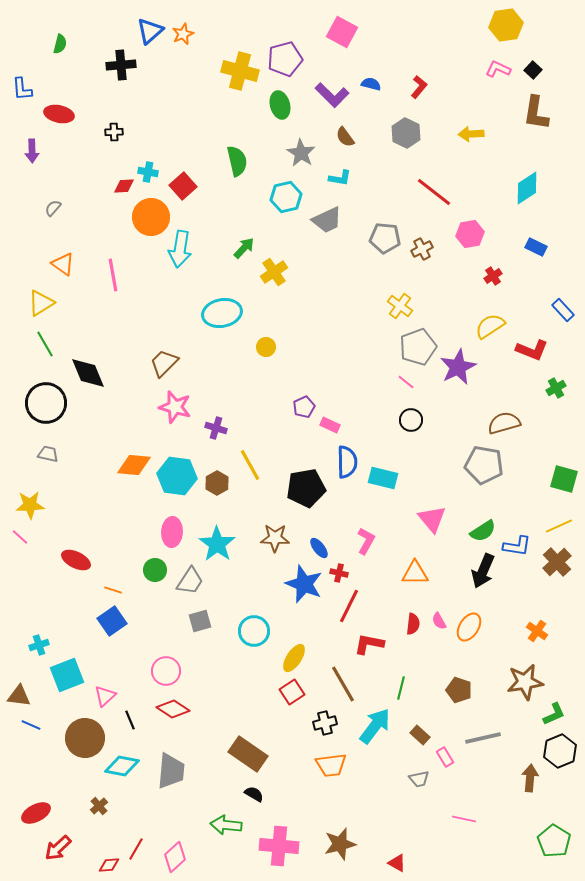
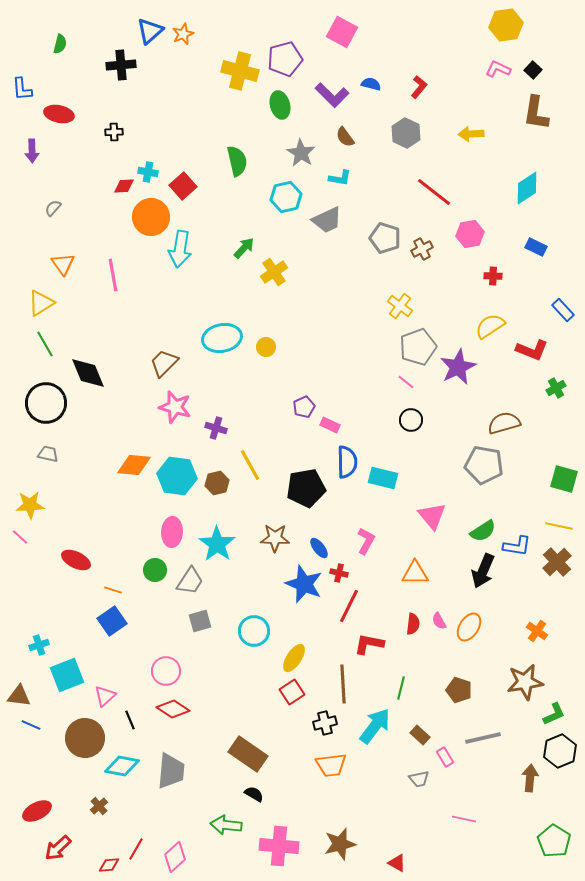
gray pentagon at (385, 238): rotated 12 degrees clockwise
orange triangle at (63, 264): rotated 20 degrees clockwise
red cross at (493, 276): rotated 36 degrees clockwise
cyan ellipse at (222, 313): moved 25 px down
brown hexagon at (217, 483): rotated 15 degrees clockwise
pink triangle at (432, 519): moved 3 px up
yellow line at (559, 526): rotated 36 degrees clockwise
brown line at (343, 684): rotated 27 degrees clockwise
red ellipse at (36, 813): moved 1 px right, 2 px up
